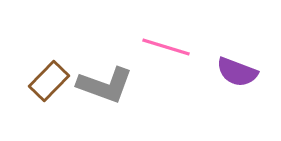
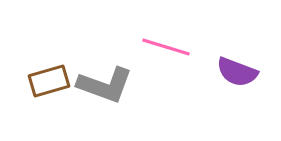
brown rectangle: rotated 30 degrees clockwise
